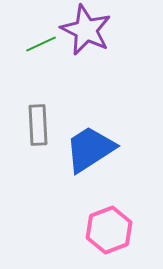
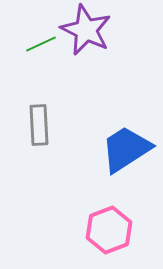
gray rectangle: moved 1 px right
blue trapezoid: moved 36 px right
